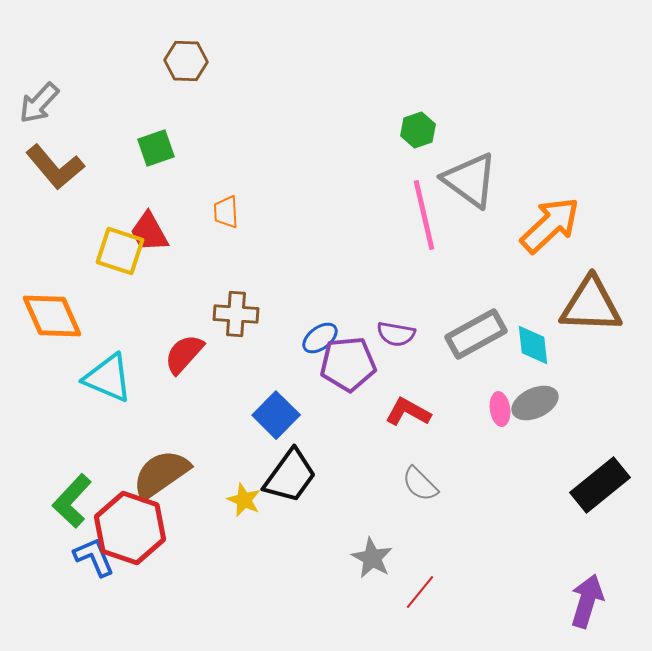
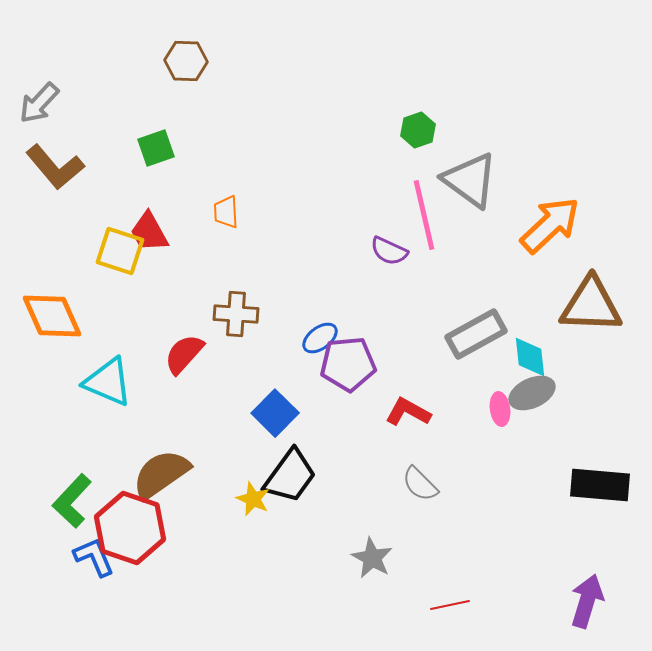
purple semicircle: moved 7 px left, 83 px up; rotated 15 degrees clockwise
cyan diamond: moved 3 px left, 12 px down
cyan triangle: moved 4 px down
gray ellipse: moved 3 px left, 10 px up
blue square: moved 1 px left, 2 px up
black rectangle: rotated 44 degrees clockwise
yellow star: moved 9 px right, 1 px up
red line: moved 30 px right, 13 px down; rotated 39 degrees clockwise
